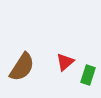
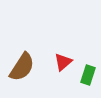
red triangle: moved 2 px left
